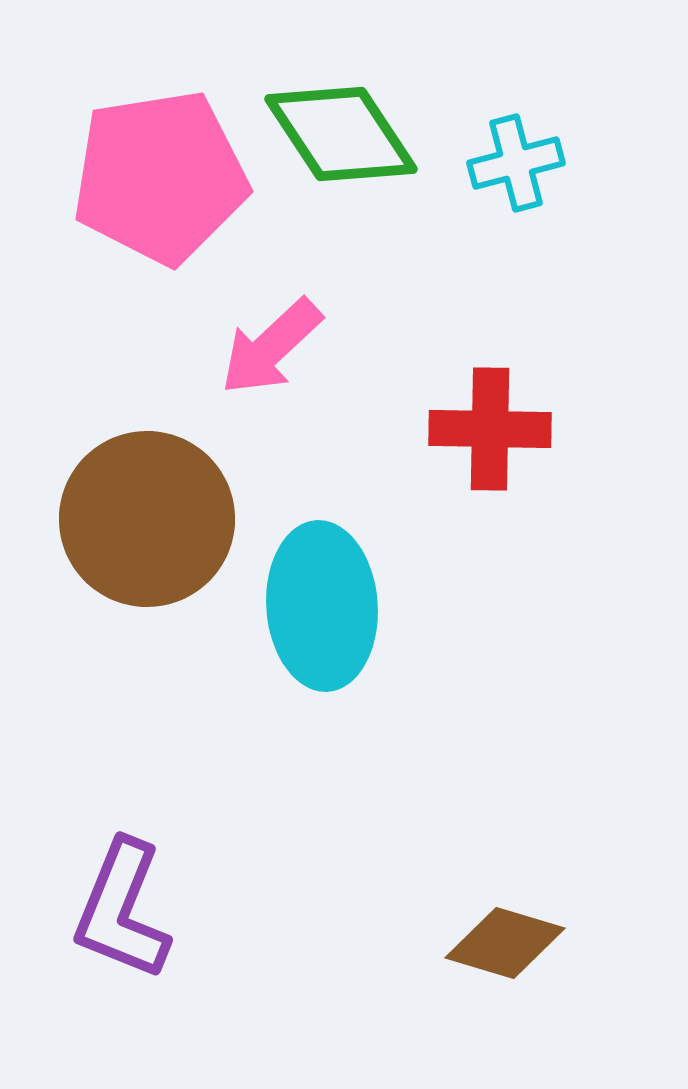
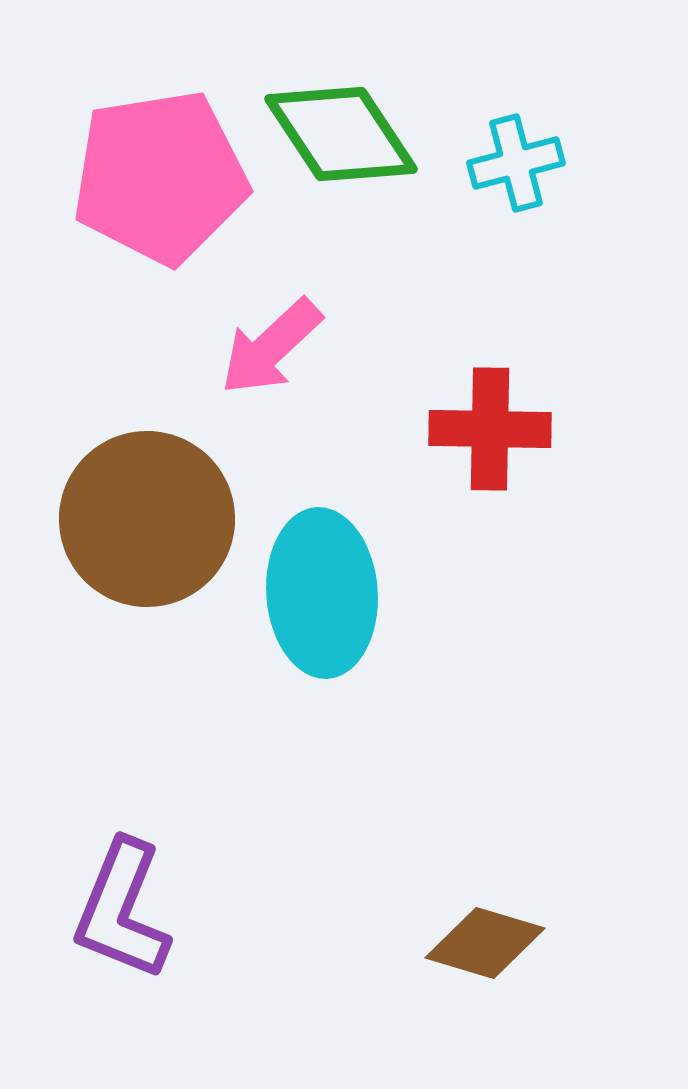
cyan ellipse: moved 13 px up
brown diamond: moved 20 px left
